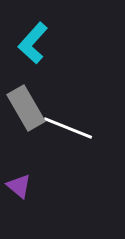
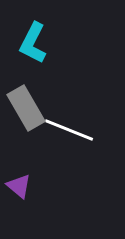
cyan L-shape: rotated 15 degrees counterclockwise
white line: moved 1 px right, 2 px down
